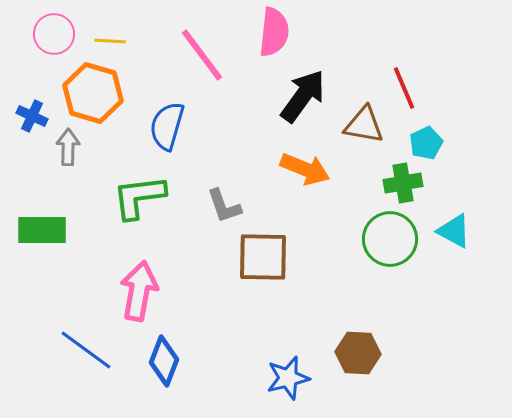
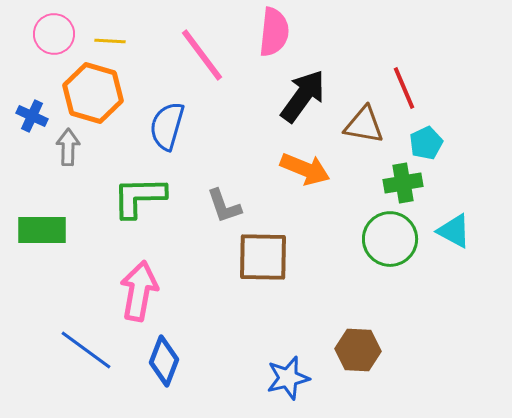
green L-shape: rotated 6 degrees clockwise
brown hexagon: moved 3 px up
